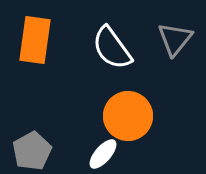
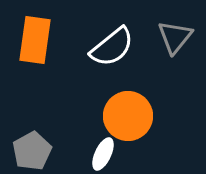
gray triangle: moved 2 px up
white semicircle: moved 1 px up; rotated 93 degrees counterclockwise
white ellipse: rotated 16 degrees counterclockwise
